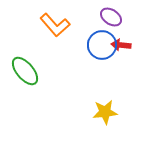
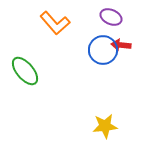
purple ellipse: rotated 10 degrees counterclockwise
orange L-shape: moved 2 px up
blue circle: moved 1 px right, 5 px down
yellow star: moved 14 px down
